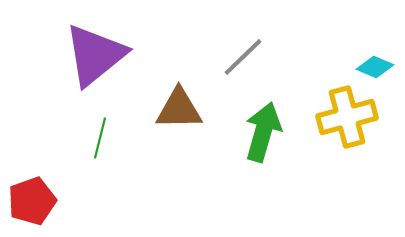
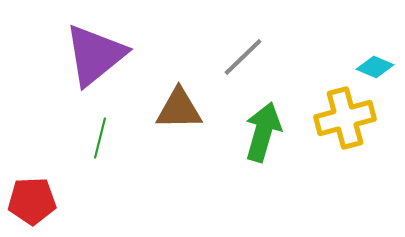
yellow cross: moved 2 px left, 1 px down
red pentagon: rotated 18 degrees clockwise
